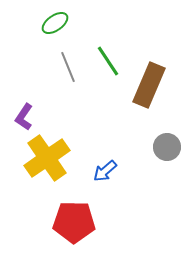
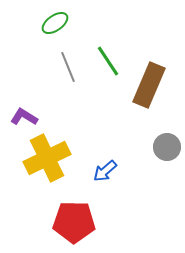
purple L-shape: rotated 88 degrees clockwise
yellow cross: rotated 9 degrees clockwise
